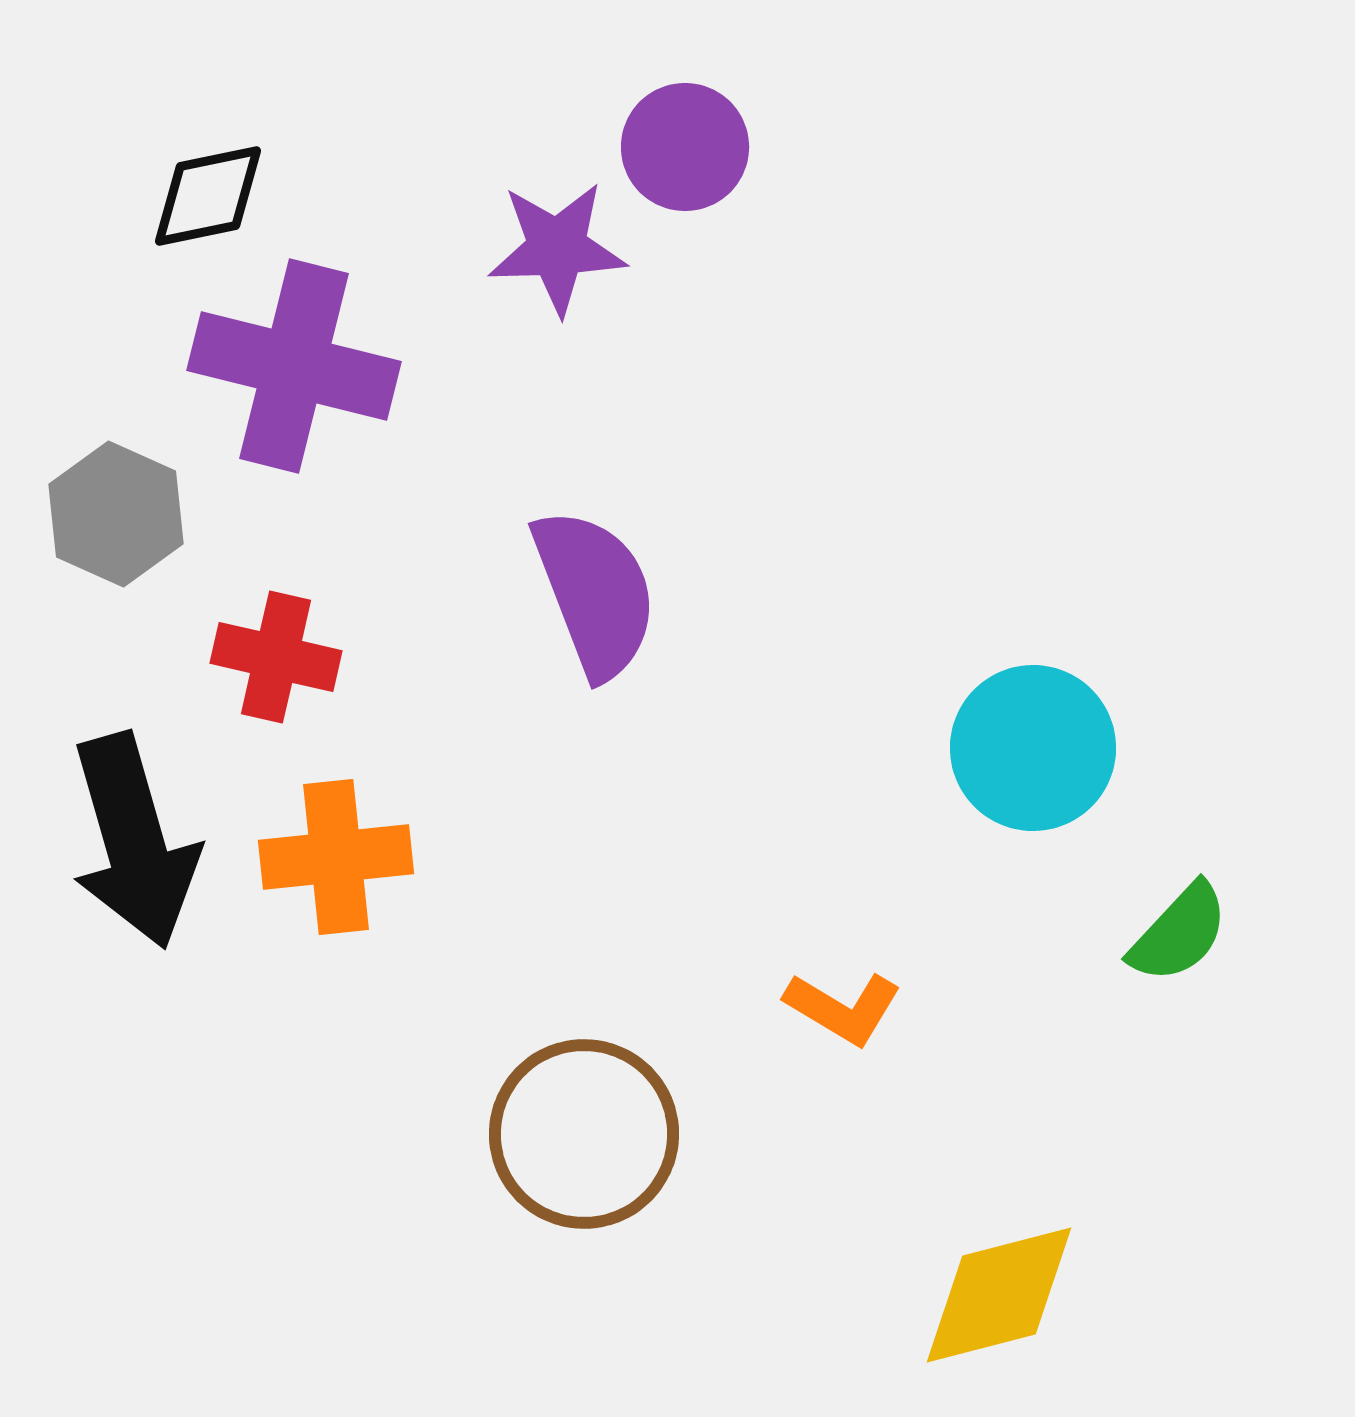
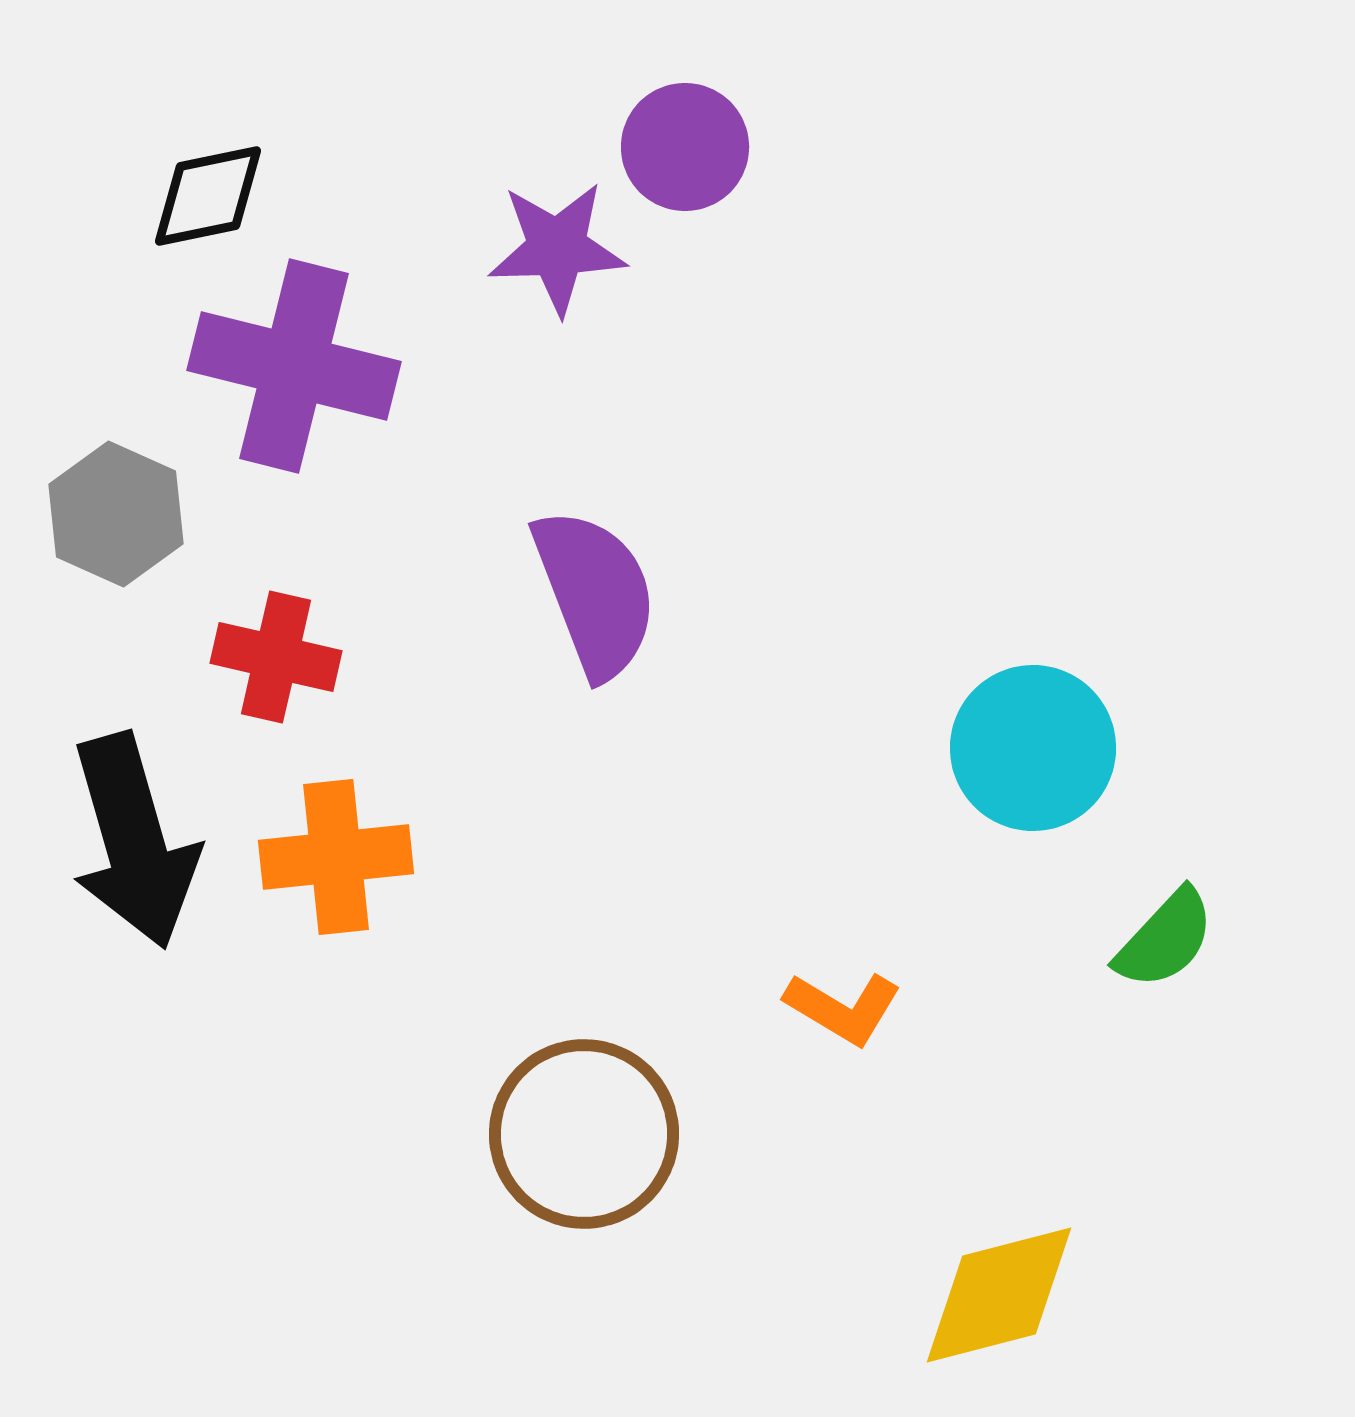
green semicircle: moved 14 px left, 6 px down
